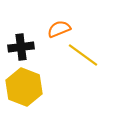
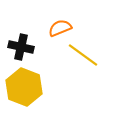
orange semicircle: moved 1 px right, 1 px up
black cross: rotated 20 degrees clockwise
